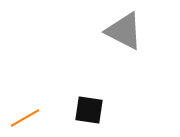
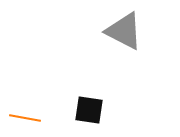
orange line: rotated 40 degrees clockwise
